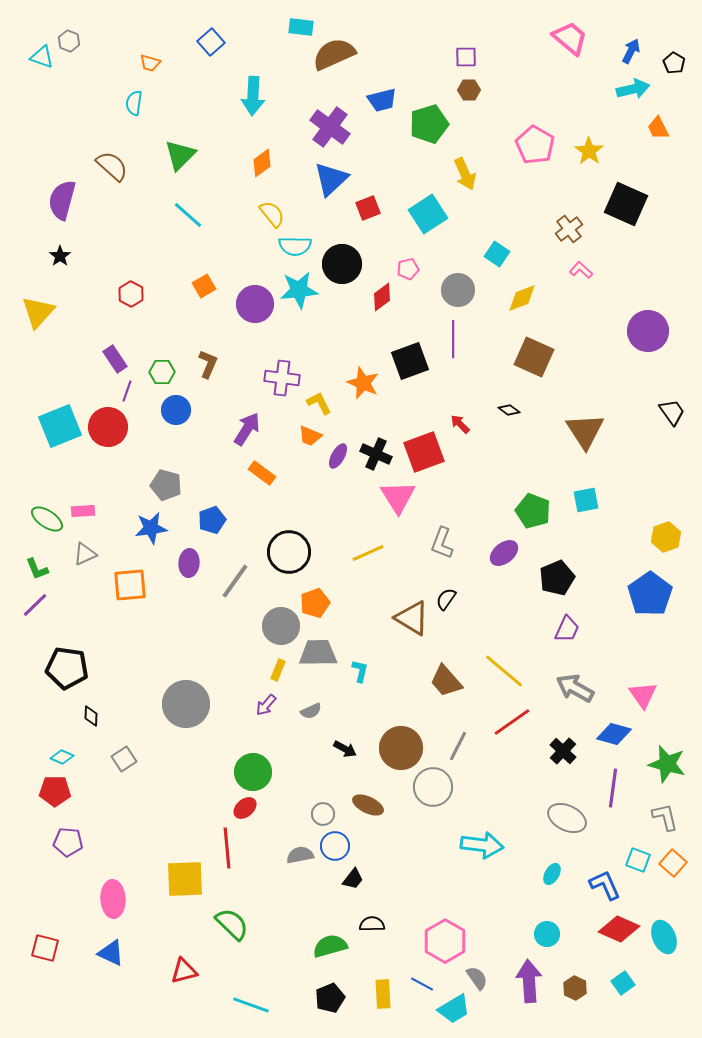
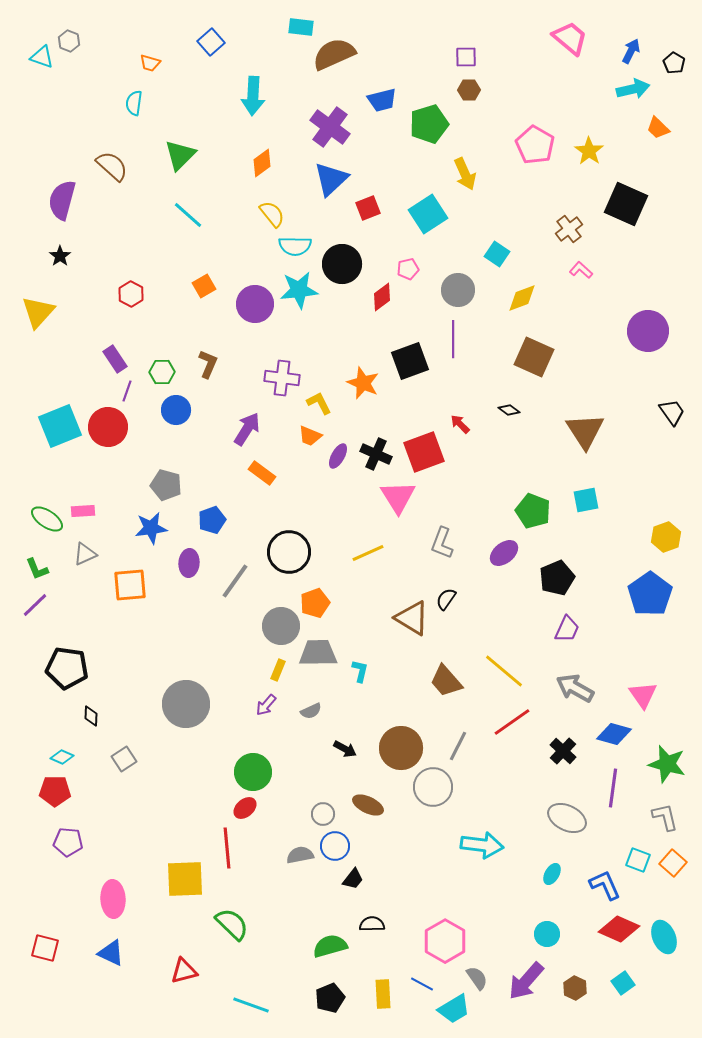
orange trapezoid at (658, 128): rotated 20 degrees counterclockwise
purple arrow at (529, 981): moved 3 px left; rotated 135 degrees counterclockwise
